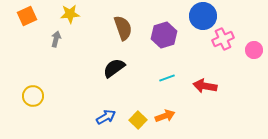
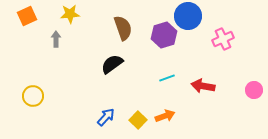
blue circle: moved 15 px left
gray arrow: rotated 14 degrees counterclockwise
pink circle: moved 40 px down
black semicircle: moved 2 px left, 4 px up
red arrow: moved 2 px left
blue arrow: rotated 18 degrees counterclockwise
